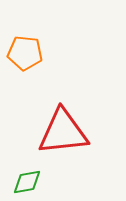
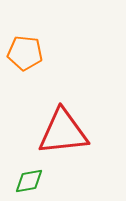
green diamond: moved 2 px right, 1 px up
